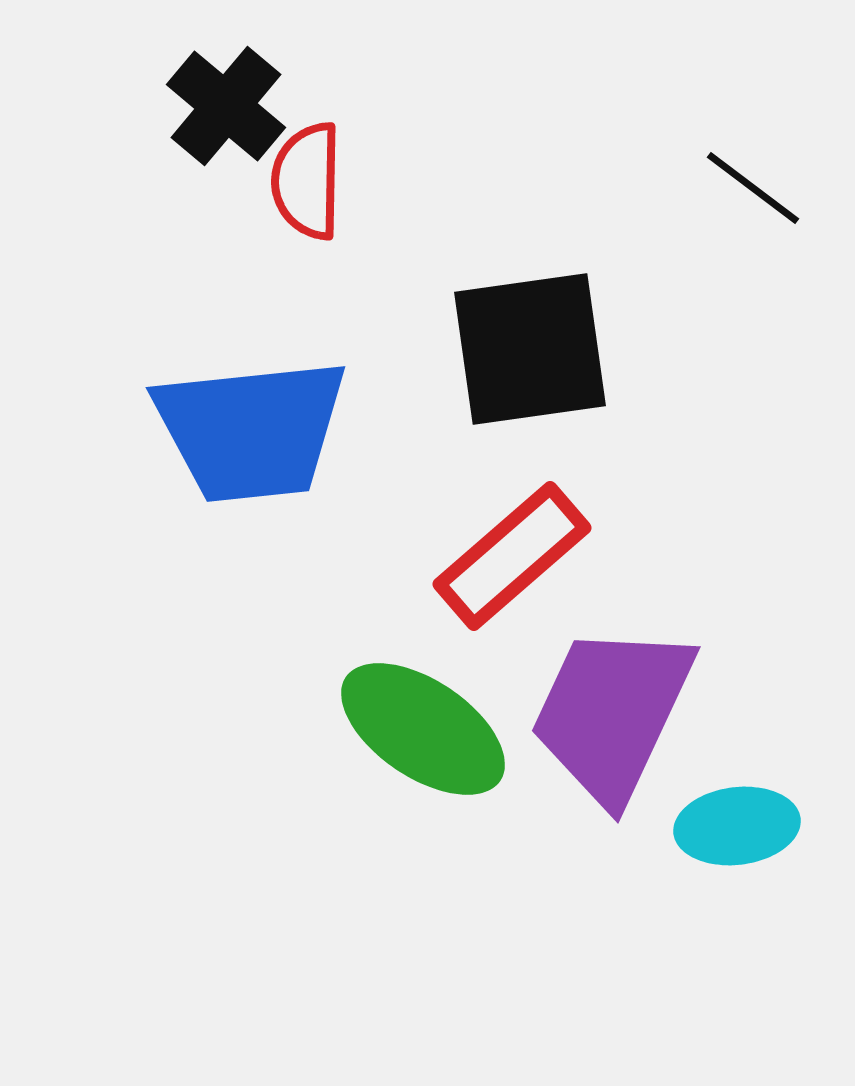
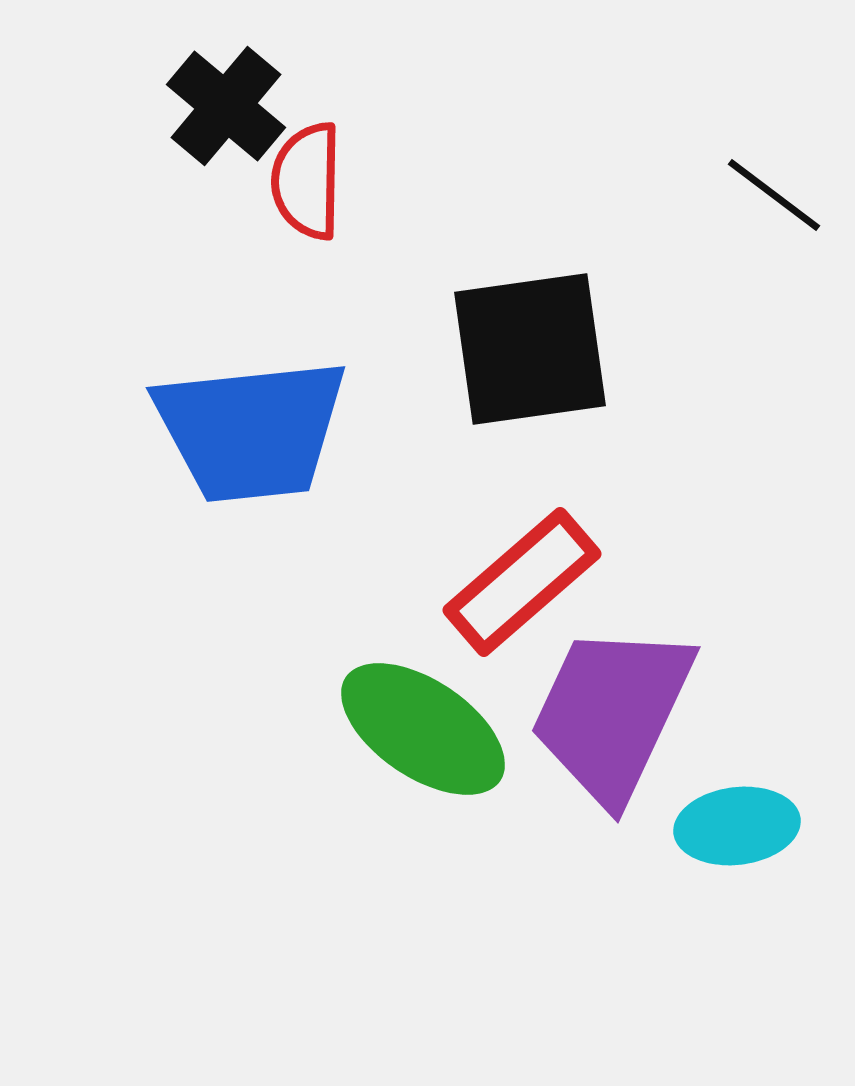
black line: moved 21 px right, 7 px down
red rectangle: moved 10 px right, 26 px down
